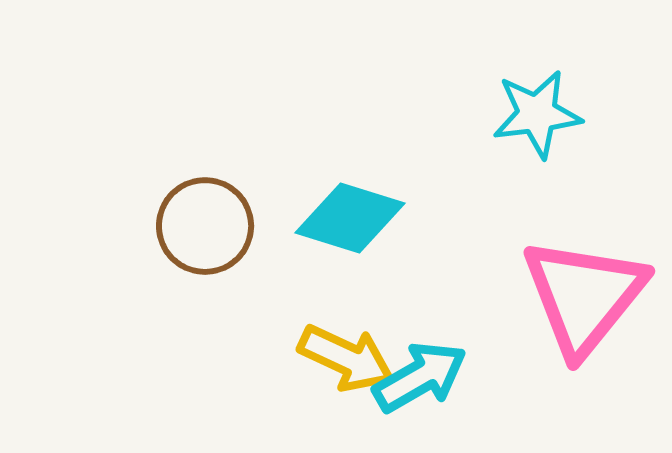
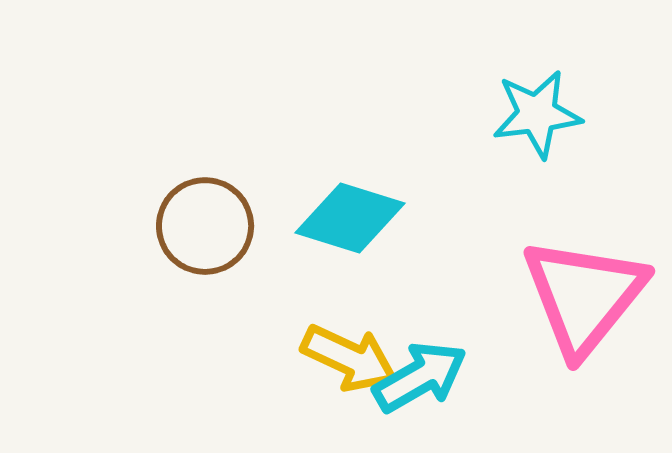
yellow arrow: moved 3 px right
